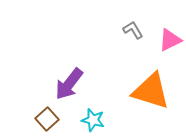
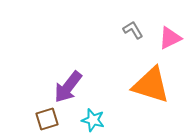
pink triangle: moved 2 px up
purple arrow: moved 1 px left, 3 px down
orange triangle: moved 6 px up
brown square: rotated 25 degrees clockwise
